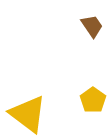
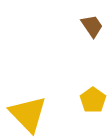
yellow triangle: rotated 9 degrees clockwise
